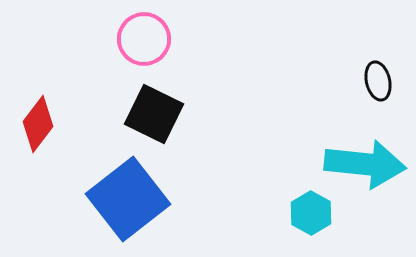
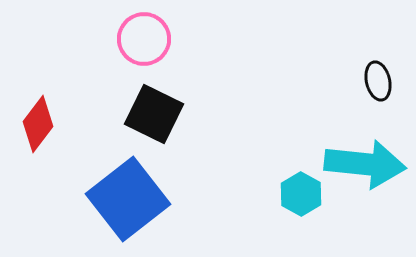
cyan hexagon: moved 10 px left, 19 px up
